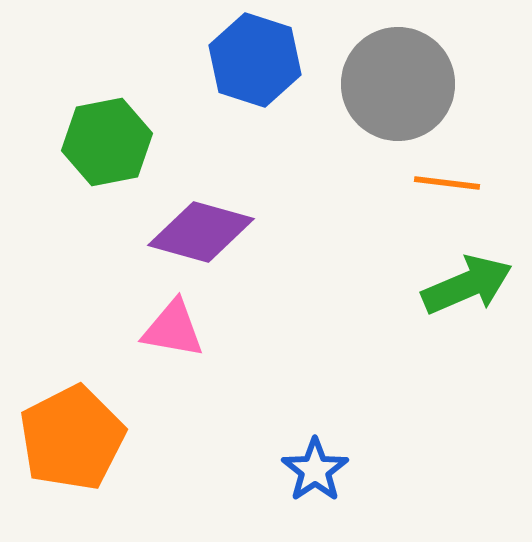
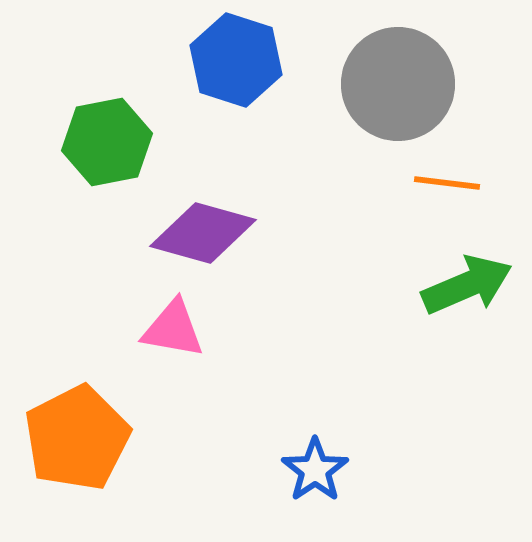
blue hexagon: moved 19 px left
purple diamond: moved 2 px right, 1 px down
orange pentagon: moved 5 px right
